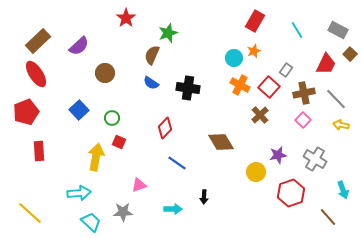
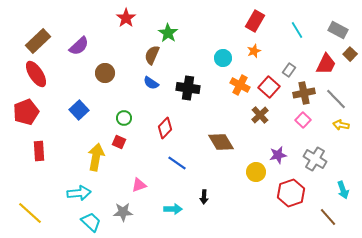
green star at (168, 33): rotated 18 degrees counterclockwise
cyan circle at (234, 58): moved 11 px left
gray rectangle at (286, 70): moved 3 px right
green circle at (112, 118): moved 12 px right
